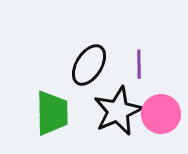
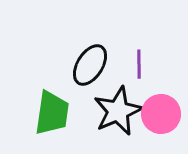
black ellipse: moved 1 px right
green trapezoid: rotated 9 degrees clockwise
